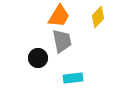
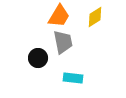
yellow diamond: moved 3 px left; rotated 15 degrees clockwise
gray trapezoid: moved 1 px right, 1 px down
cyan rectangle: rotated 12 degrees clockwise
